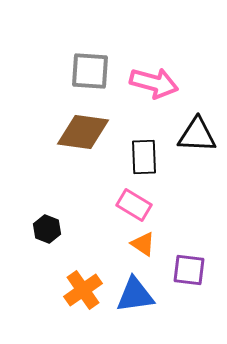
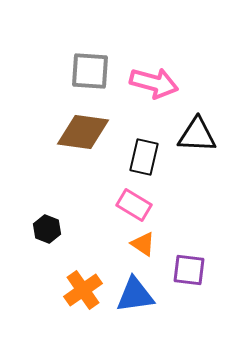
black rectangle: rotated 15 degrees clockwise
